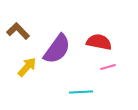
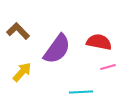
yellow arrow: moved 5 px left, 5 px down
